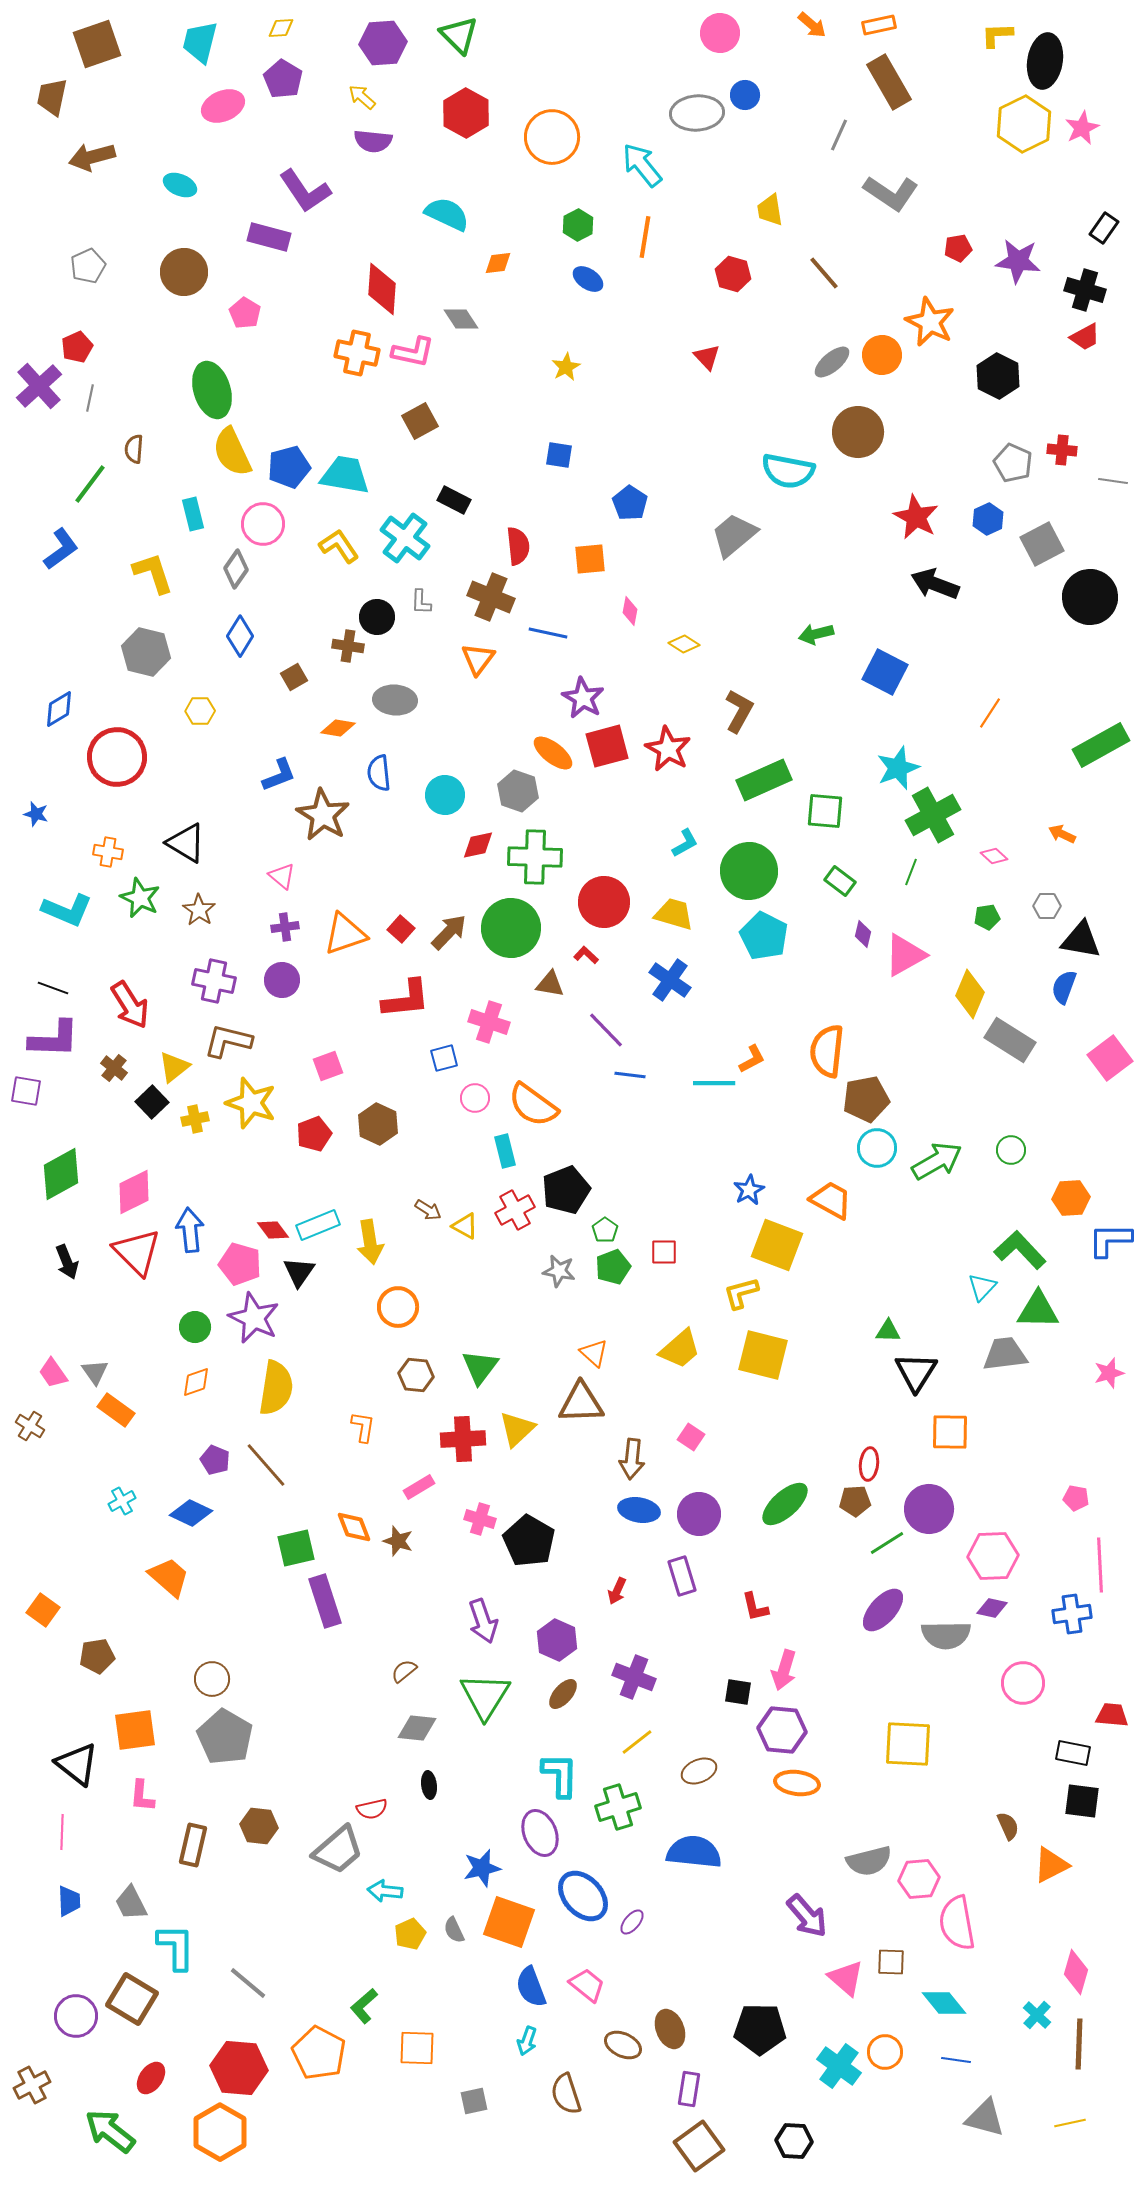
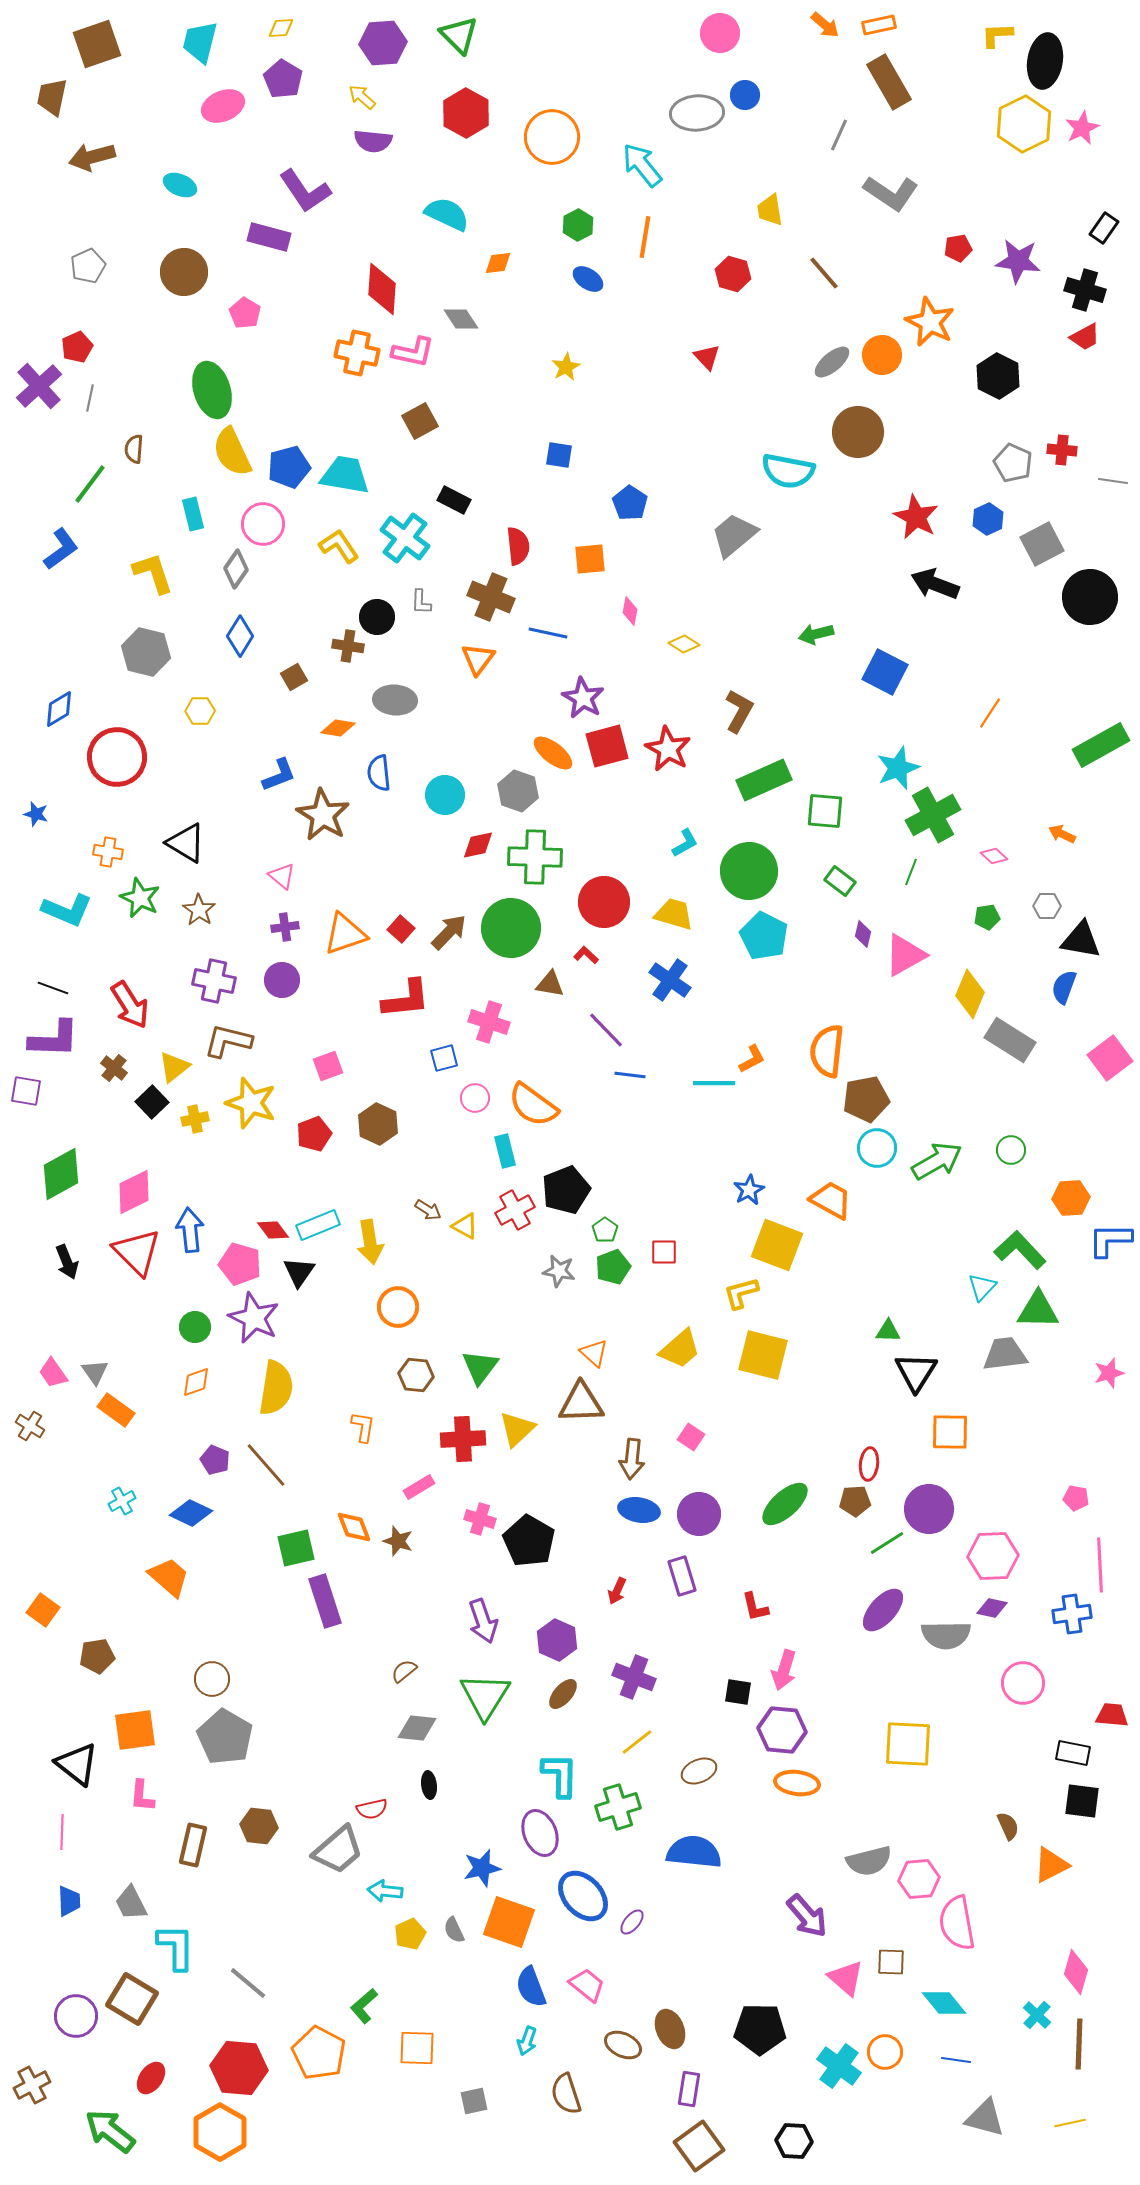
orange arrow at (812, 25): moved 13 px right
